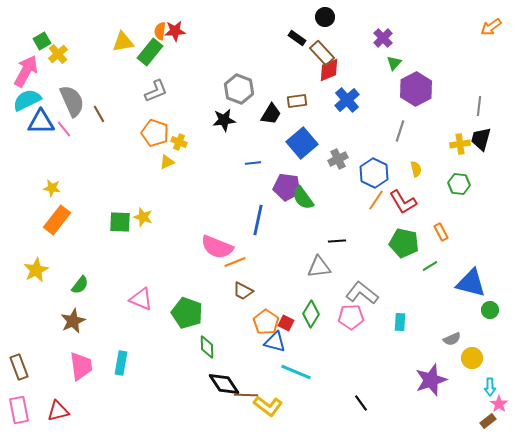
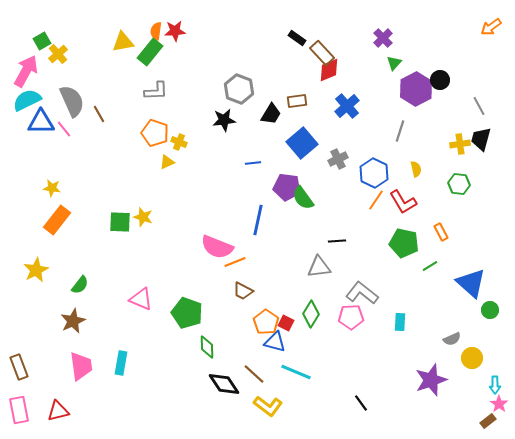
black circle at (325, 17): moved 115 px right, 63 px down
orange semicircle at (160, 31): moved 4 px left
gray L-shape at (156, 91): rotated 20 degrees clockwise
blue cross at (347, 100): moved 6 px down
gray line at (479, 106): rotated 36 degrees counterclockwise
blue triangle at (471, 283): rotated 28 degrees clockwise
cyan arrow at (490, 387): moved 5 px right, 2 px up
brown line at (246, 395): moved 8 px right, 21 px up; rotated 40 degrees clockwise
